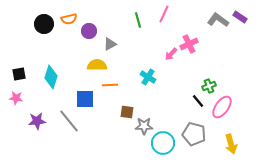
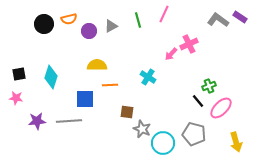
gray triangle: moved 1 px right, 18 px up
pink ellipse: moved 1 px left, 1 px down; rotated 10 degrees clockwise
gray line: rotated 55 degrees counterclockwise
gray star: moved 2 px left, 3 px down; rotated 24 degrees clockwise
yellow arrow: moved 5 px right, 2 px up
